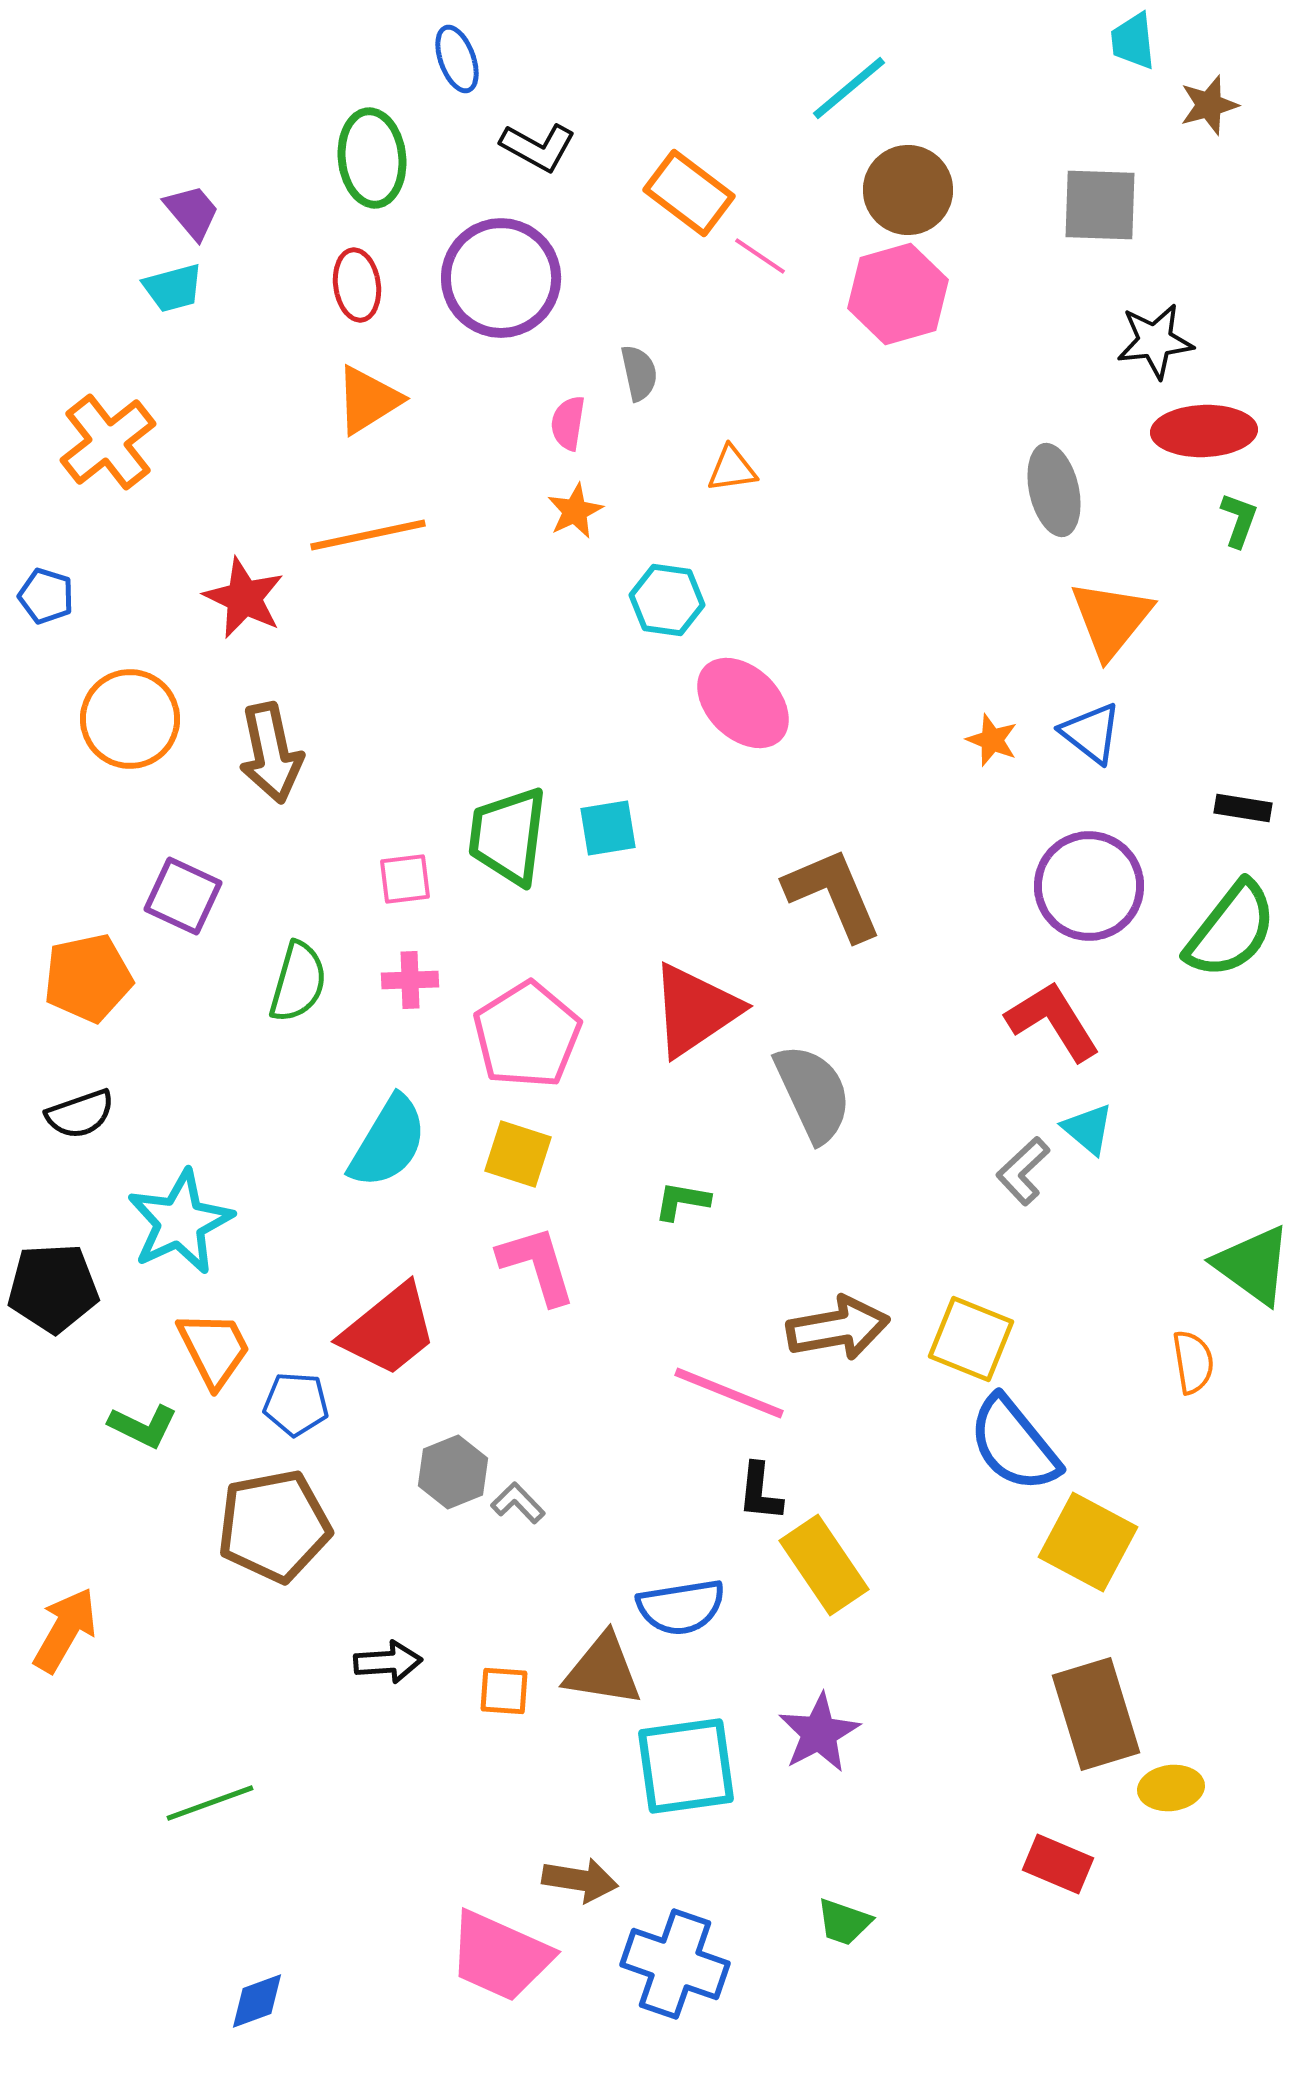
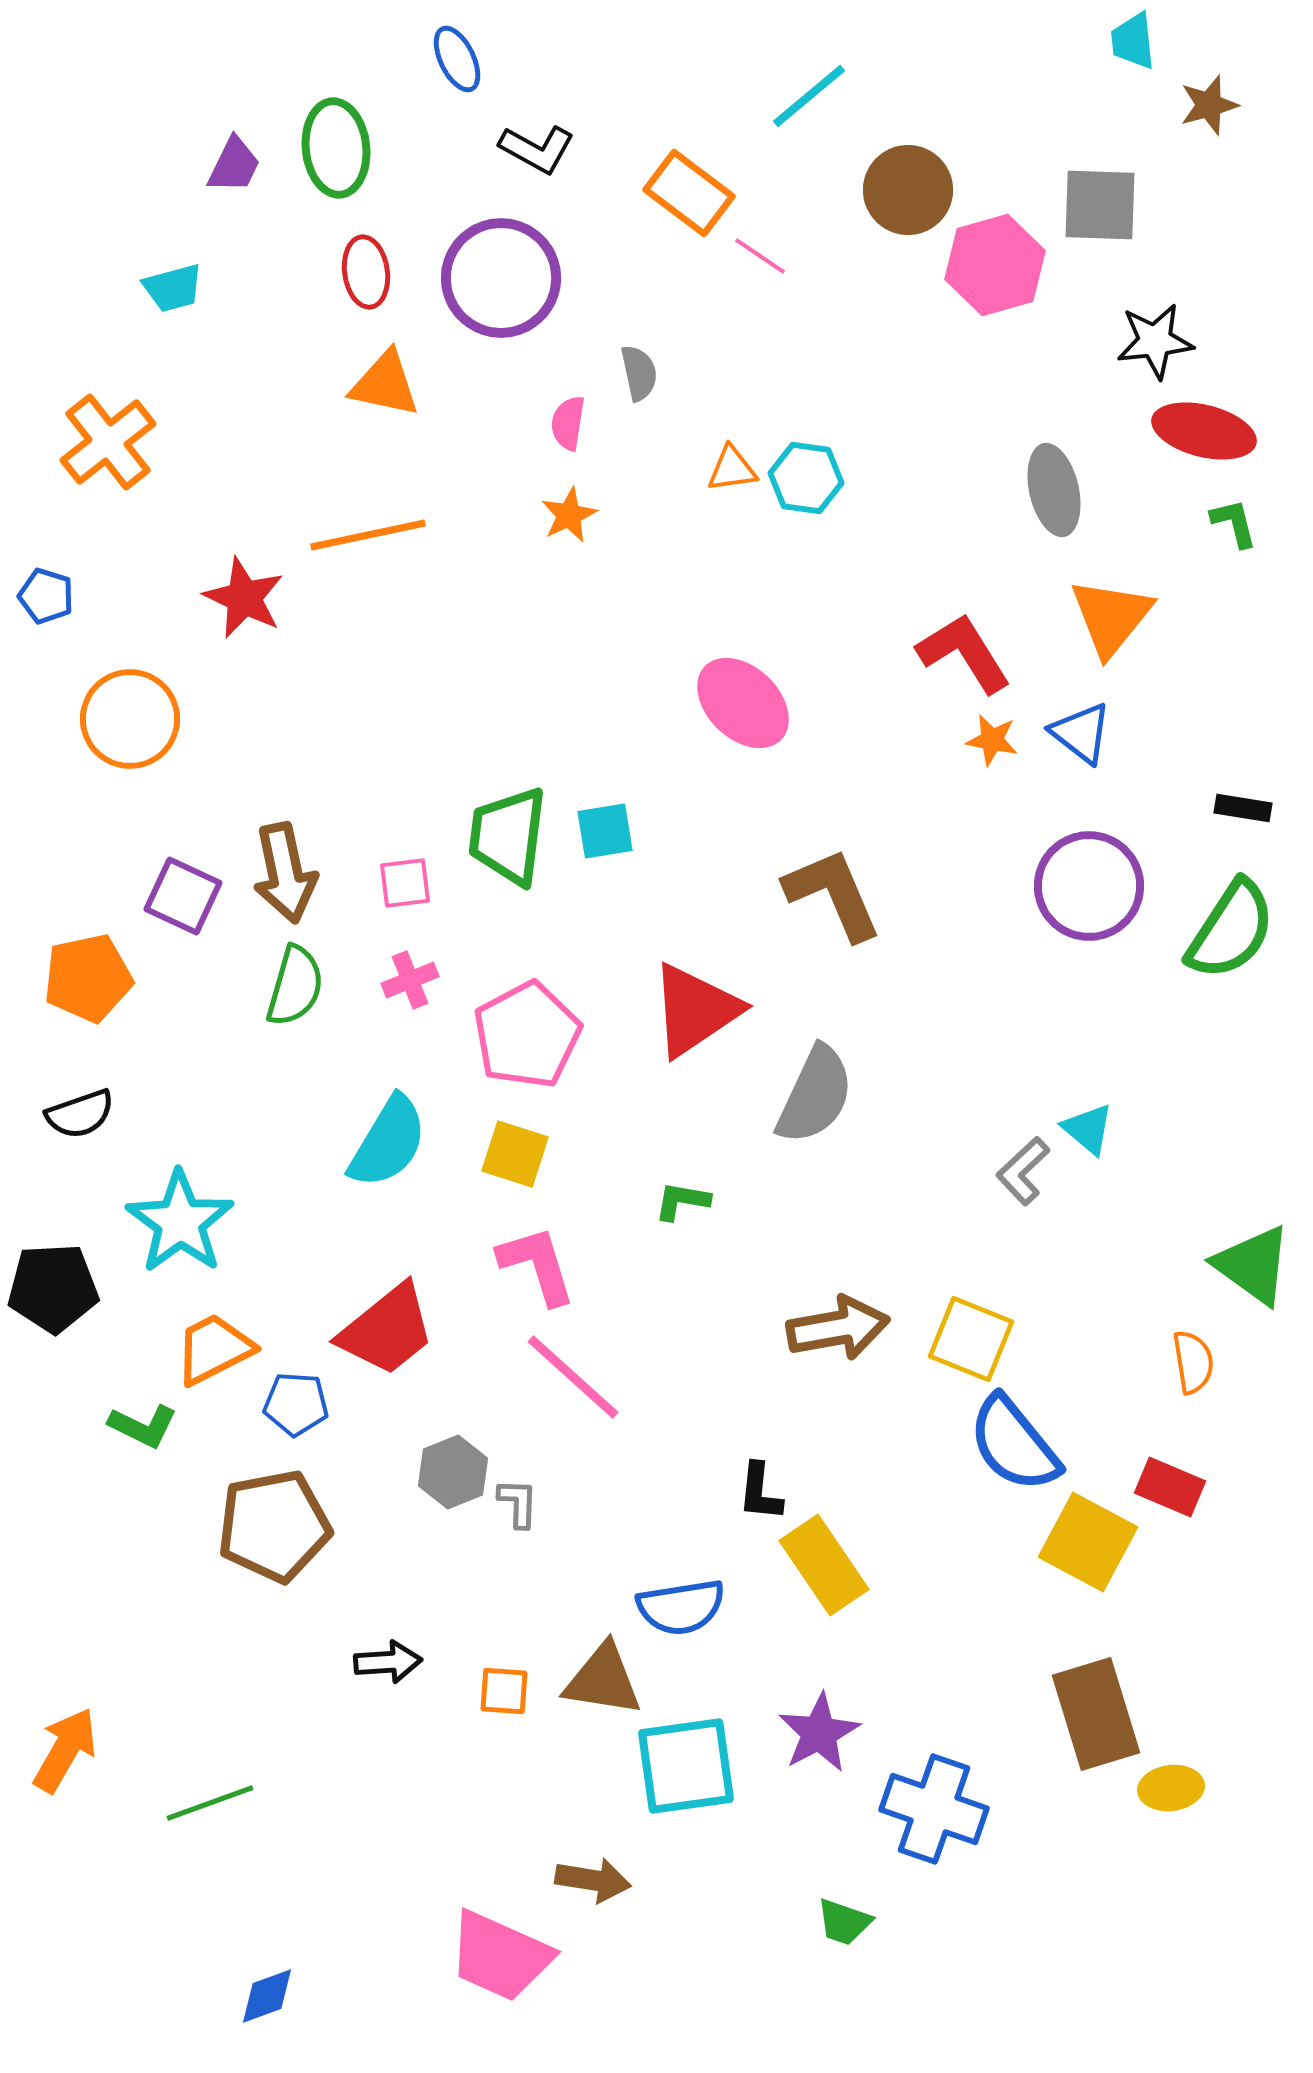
blue ellipse at (457, 59): rotated 6 degrees counterclockwise
cyan line at (849, 88): moved 40 px left, 8 px down
black L-shape at (538, 147): moved 1 px left, 2 px down
green ellipse at (372, 158): moved 36 px left, 10 px up
purple trapezoid at (192, 212): moved 42 px right, 47 px up; rotated 66 degrees clockwise
red ellipse at (357, 285): moved 9 px right, 13 px up
pink hexagon at (898, 294): moved 97 px right, 29 px up
orange triangle at (368, 400): moved 17 px right, 16 px up; rotated 44 degrees clockwise
red ellipse at (1204, 431): rotated 16 degrees clockwise
orange star at (575, 511): moved 6 px left, 4 px down
green L-shape at (1239, 520): moved 5 px left, 3 px down; rotated 34 degrees counterclockwise
cyan hexagon at (667, 600): moved 139 px right, 122 px up
orange triangle at (1111, 619): moved 2 px up
blue triangle at (1091, 733): moved 10 px left
orange star at (992, 740): rotated 10 degrees counterclockwise
brown arrow at (271, 753): moved 14 px right, 120 px down
cyan square at (608, 828): moved 3 px left, 3 px down
pink square at (405, 879): moved 4 px down
green semicircle at (1231, 930): rotated 5 degrees counterclockwise
pink cross at (410, 980): rotated 20 degrees counterclockwise
green semicircle at (298, 982): moved 3 px left, 4 px down
red L-shape at (1053, 1021): moved 89 px left, 368 px up
pink pentagon at (527, 1035): rotated 4 degrees clockwise
gray semicircle at (813, 1093): moved 2 px right, 2 px down; rotated 50 degrees clockwise
yellow square at (518, 1154): moved 3 px left
cyan star at (180, 1222): rotated 11 degrees counterclockwise
red trapezoid at (389, 1330): moved 2 px left
orange trapezoid at (214, 1349): rotated 90 degrees counterclockwise
pink line at (729, 1393): moved 156 px left, 16 px up; rotated 20 degrees clockwise
gray L-shape at (518, 1503): rotated 46 degrees clockwise
orange arrow at (65, 1630): moved 120 px down
brown triangle at (603, 1670): moved 10 px down
red rectangle at (1058, 1864): moved 112 px right, 377 px up
brown arrow at (580, 1880): moved 13 px right
blue cross at (675, 1964): moved 259 px right, 155 px up
blue diamond at (257, 2001): moved 10 px right, 5 px up
